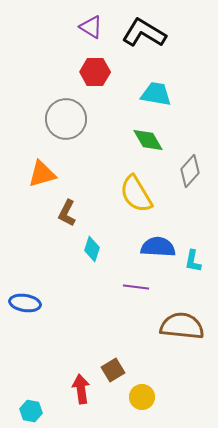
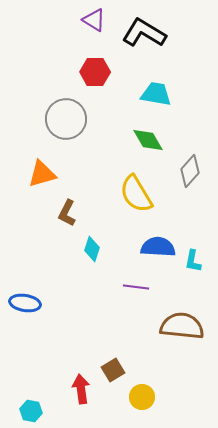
purple triangle: moved 3 px right, 7 px up
